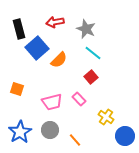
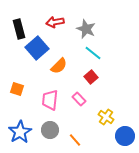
orange semicircle: moved 6 px down
pink trapezoid: moved 2 px left, 2 px up; rotated 110 degrees clockwise
